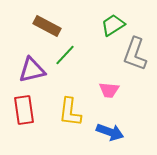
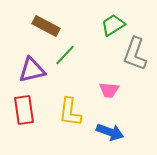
brown rectangle: moved 1 px left
